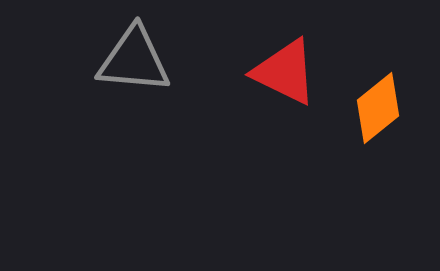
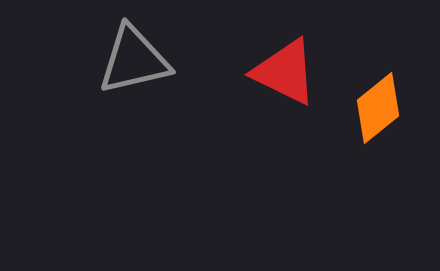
gray triangle: rotated 18 degrees counterclockwise
